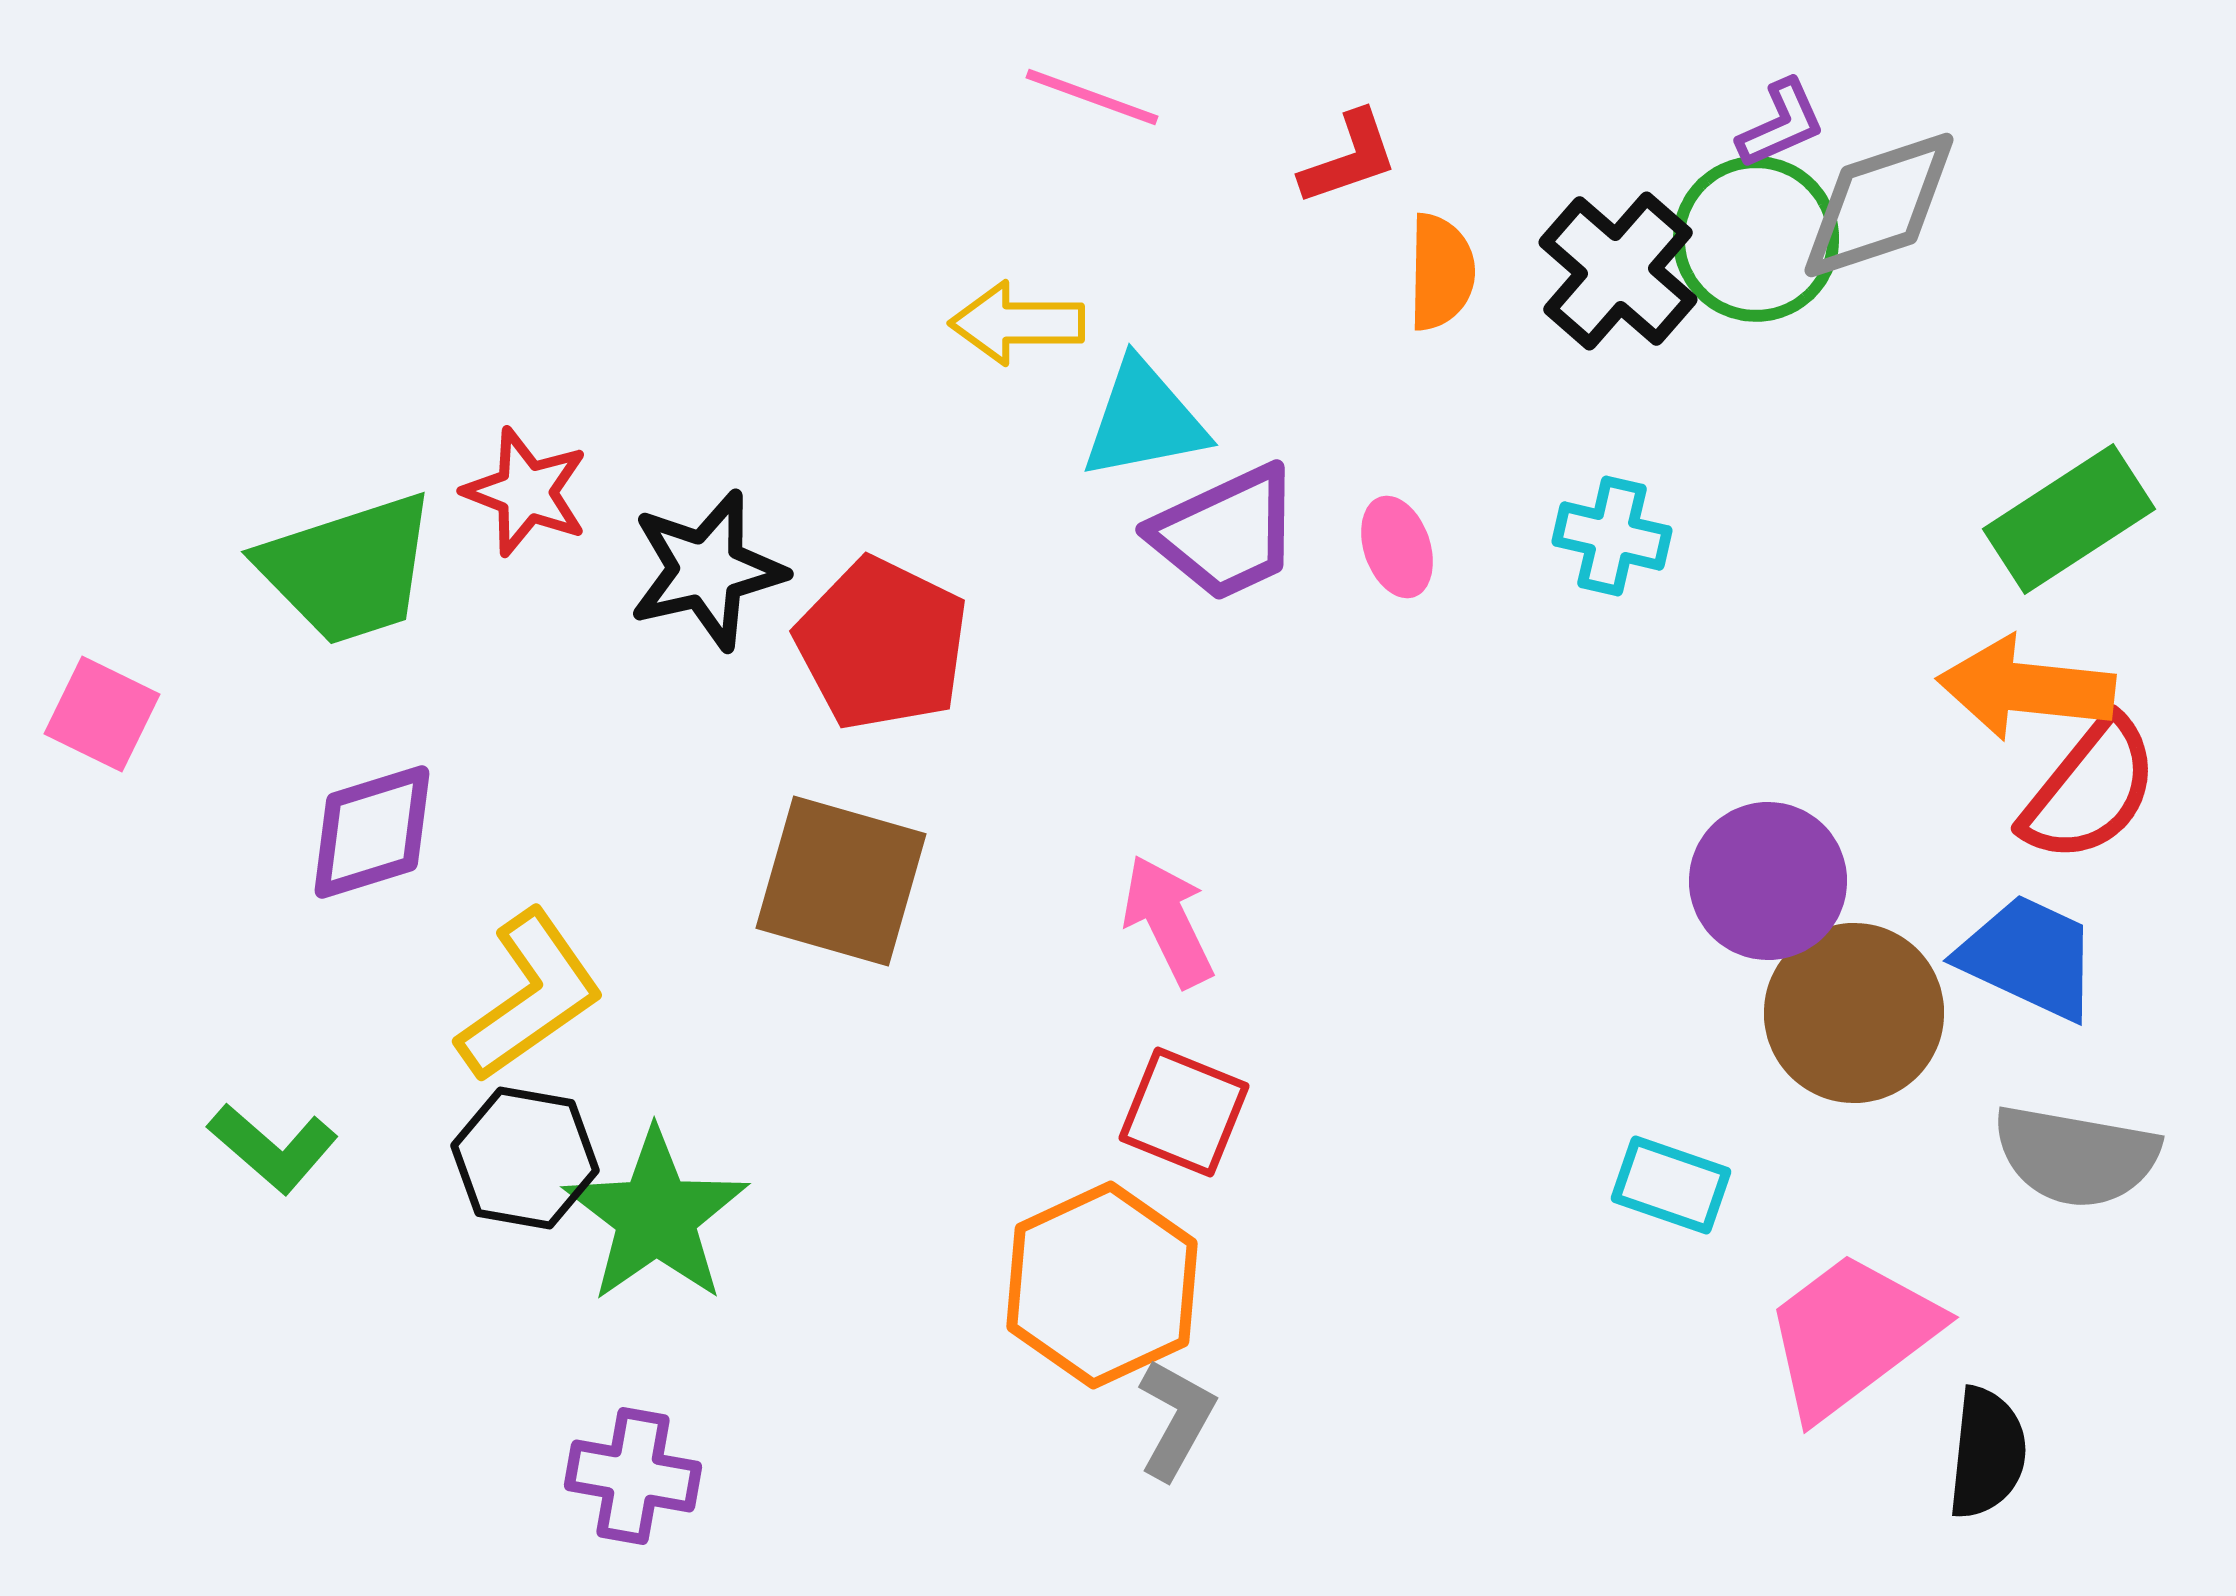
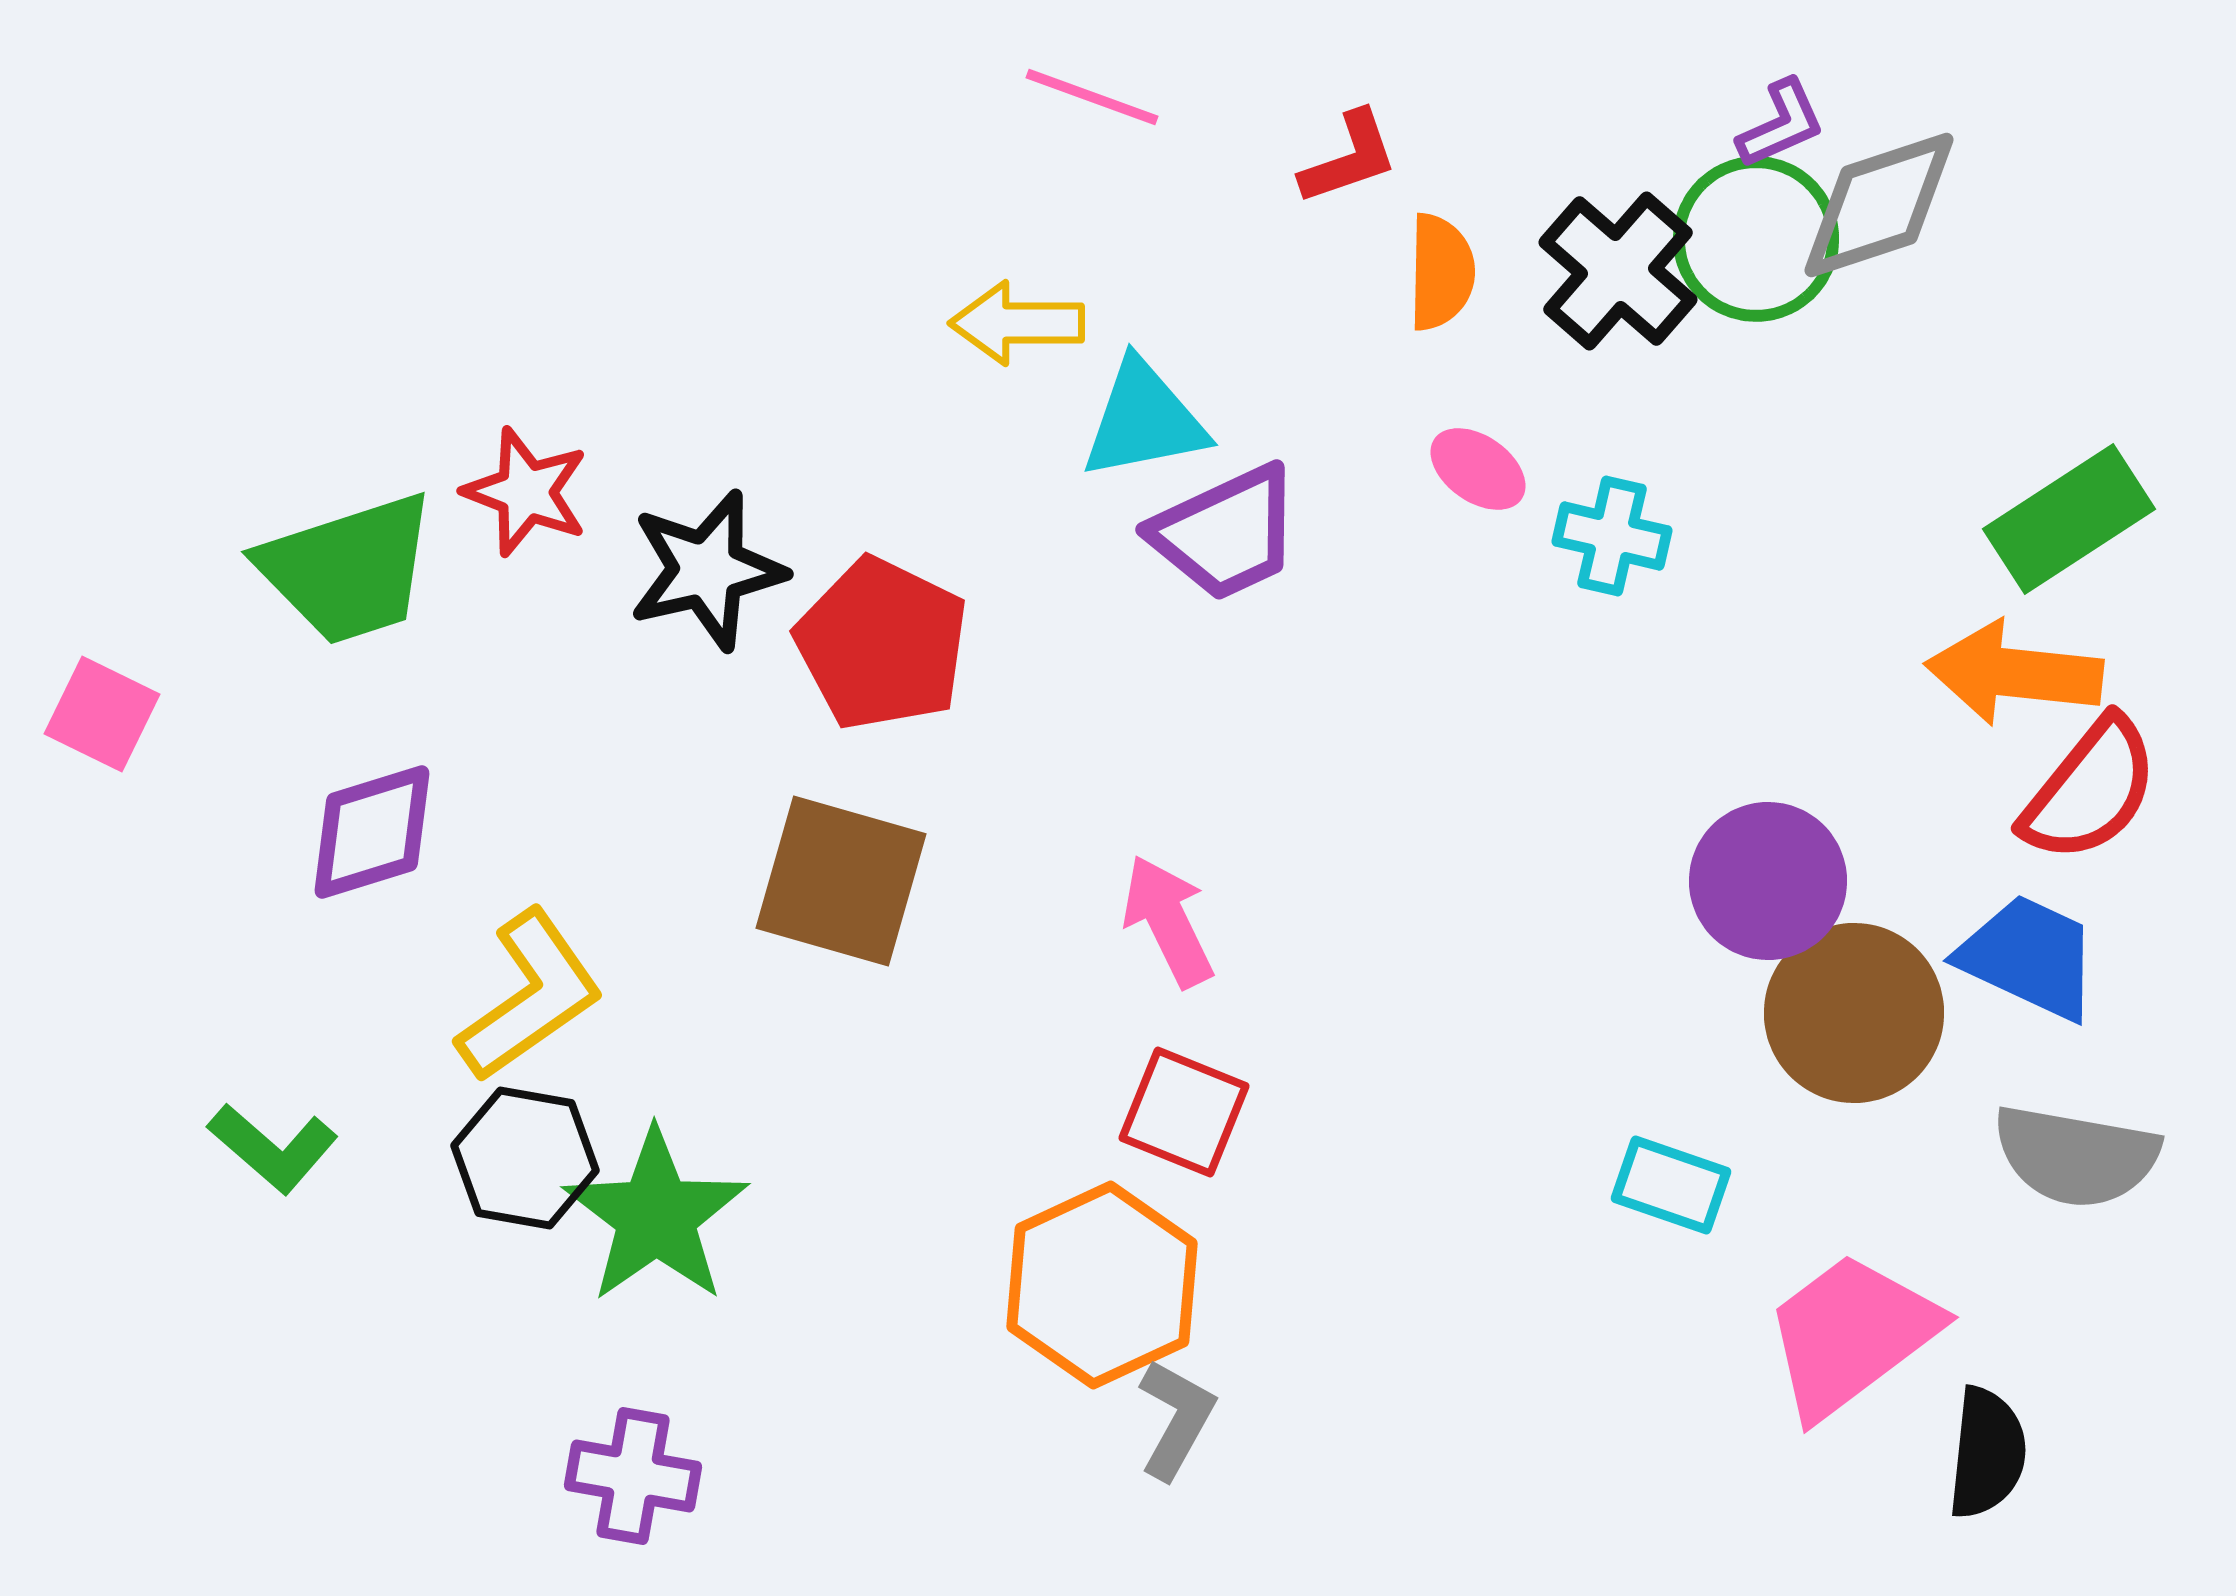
pink ellipse: moved 81 px right, 78 px up; rotated 36 degrees counterclockwise
orange arrow: moved 12 px left, 15 px up
